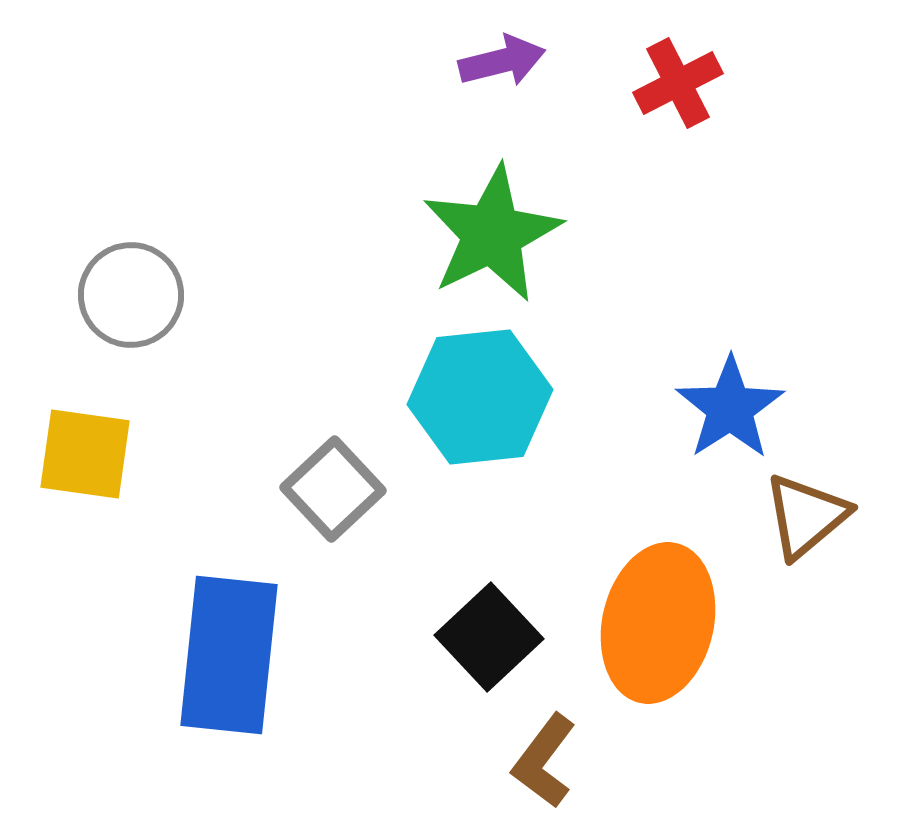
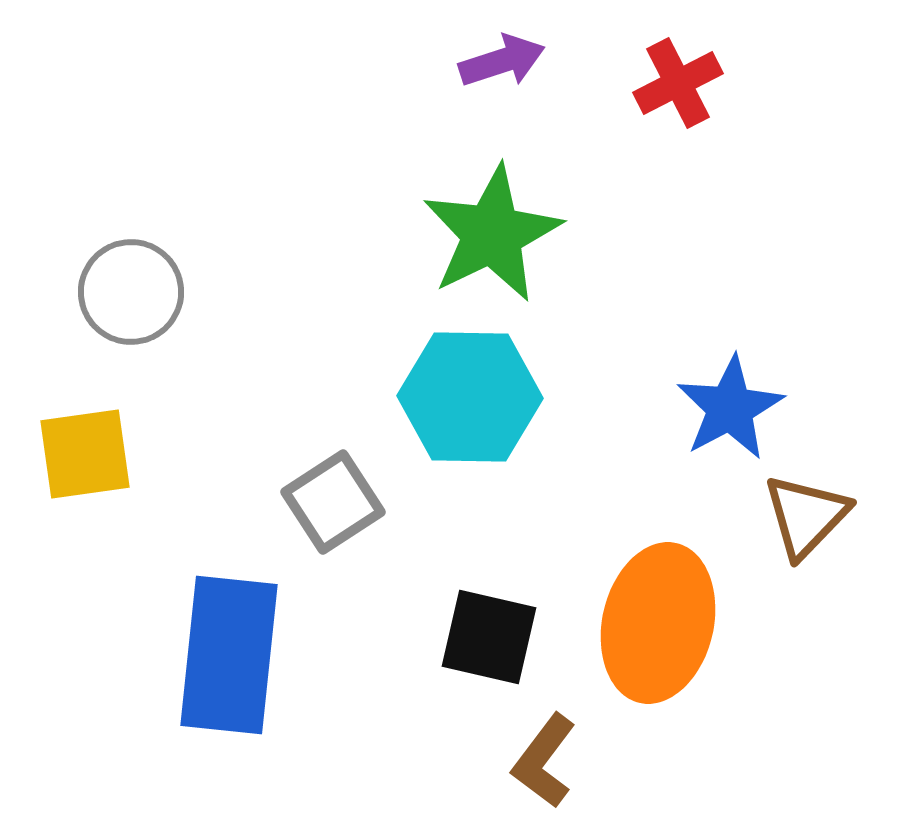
purple arrow: rotated 4 degrees counterclockwise
gray circle: moved 3 px up
cyan hexagon: moved 10 px left; rotated 7 degrees clockwise
blue star: rotated 5 degrees clockwise
yellow square: rotated 16 degrees counterclockwise
gray square: moved 13 px down; rotated 10 degrees clockwise
brown triangle: rotated 6 degrees counterclockwise
black square: rotated 34 degrees counterclockwise
